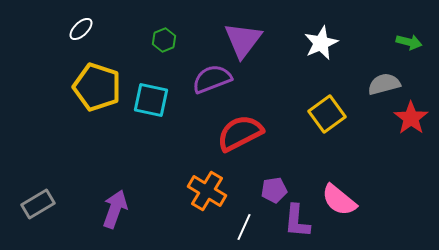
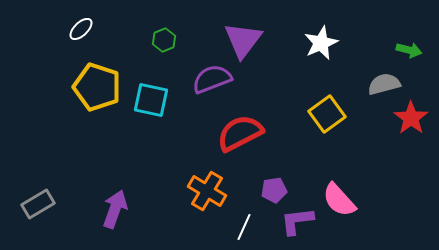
green arrow: moved 8 px down
pink semicircle: rotated 9 degrees clockwise
purple L-shape: rotated 78 degrees clockwise
